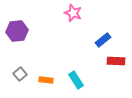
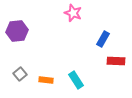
blue rectangle: moved 1 px up; rotated 21 degrees counterclockwise
